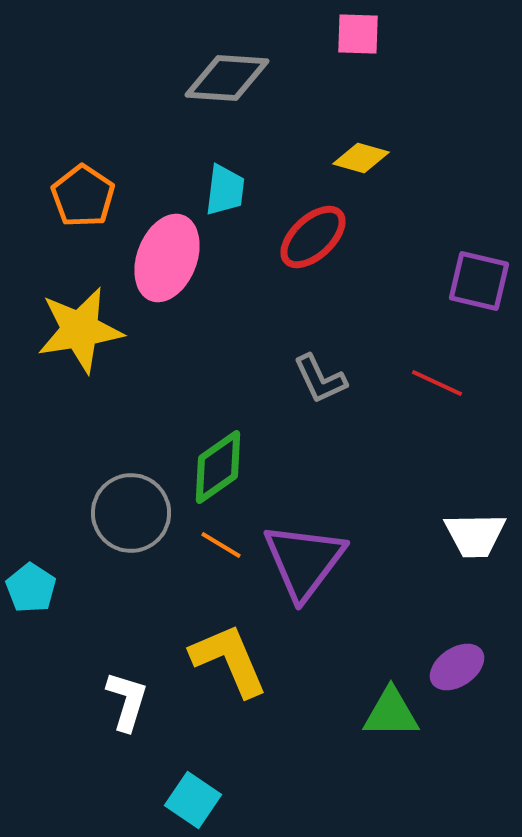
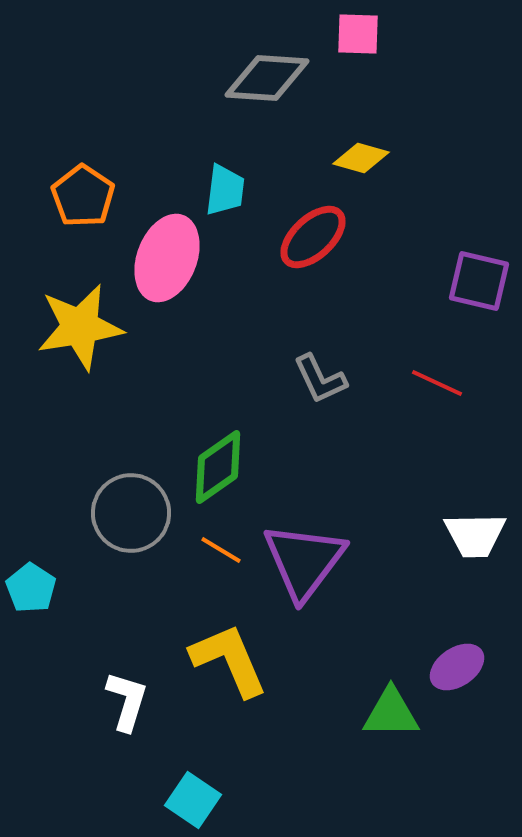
gray diamond: moved 40 px right
yellow star: moved 3 px up
orange line: moved 5 px down
